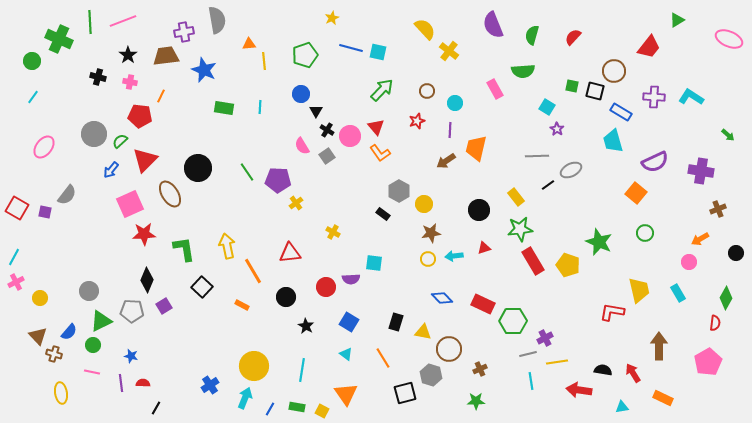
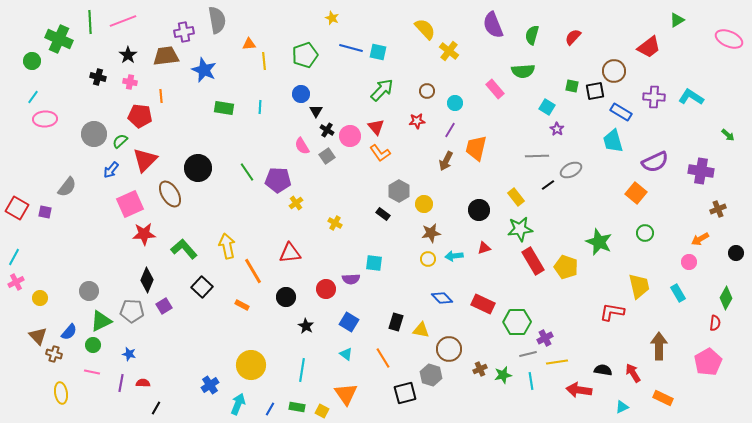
yellow star at (332, 18): rotated 24 degrees counterclockwise
red trapezoid at (649, 47): rotated 15 degrees clockwise
pink rectangle at (495, 89): rotated 12 degrees counterclockwise
black square at (595, 91): rotated 24 degrees counterclockwise
orange line at (161, 96): rotated 32 degrees counterclockwise
red star at (417, 121): rotated 14 degrees clockwise
purple line at (450, 130): rotated 28 degrees clockwise
pink ellipse at (44, 147): moved 1 px right, 28 px up; rotated 50 degrees clockwise
brown arrow at (446, 161): rotated 30 degrees counterclockwise
gray semicircle at (67, 195): moved 8 px up
yellow cross at (333, 232): moved 2 px right, 9 px up
green L-shape at (184, 249): rotated 32 degrees counterclockwise
yellow pentagon at (568, 265): moved 2 px left, 2 px down
red circle at (326, 287): moved 2 px down
yellow trapezoid at (639, 290): moved 4 px up
green hexagon at (513, 321): moved 4 px right, 1 px down
yellow triangle at (423, 332): moved 2 px left, 2 px up
blue star at (131, 356): moved 2 px left, 2 px up
yellow circle at (254, 366): moved 3 px left, 1 px up
purple line at (121, 383): rotated 18 degrees clockwise
cyan arrow at (245, 398): moved 7 px left, 6 px down
green star at (476, 401): moved 27 px right, 26 px up; rotated 12 degrees counterclockwise
cyan triangle at (622, 407): rotated 16 degrees counterclockwise
